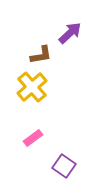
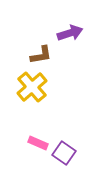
purple arrow: rotated 25 degrees clockwise
pink rectangle: moved 5 px right, 5 px down; rotated 60 degrees clockwise
purple square: moved 13 px up
